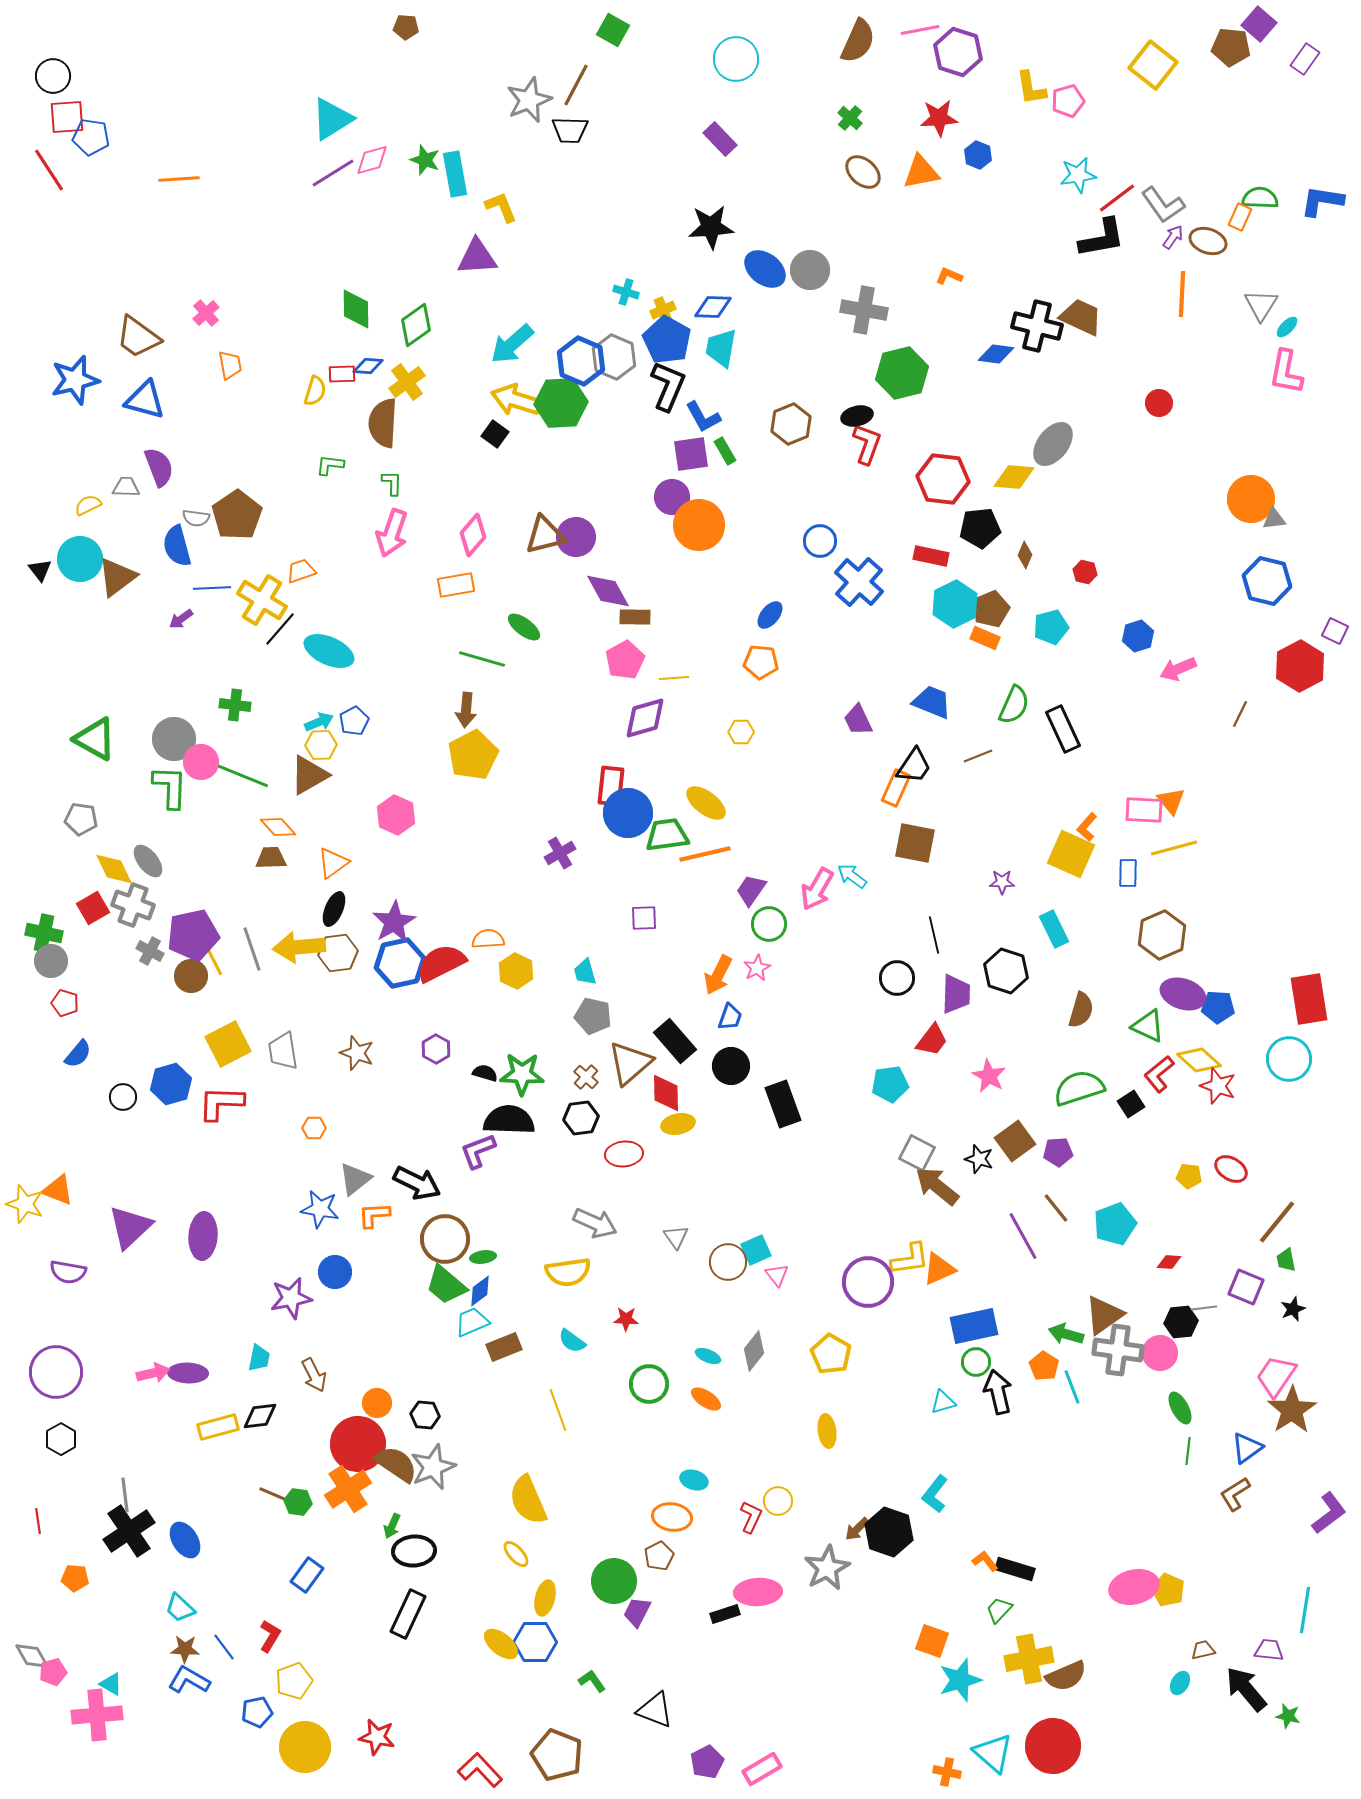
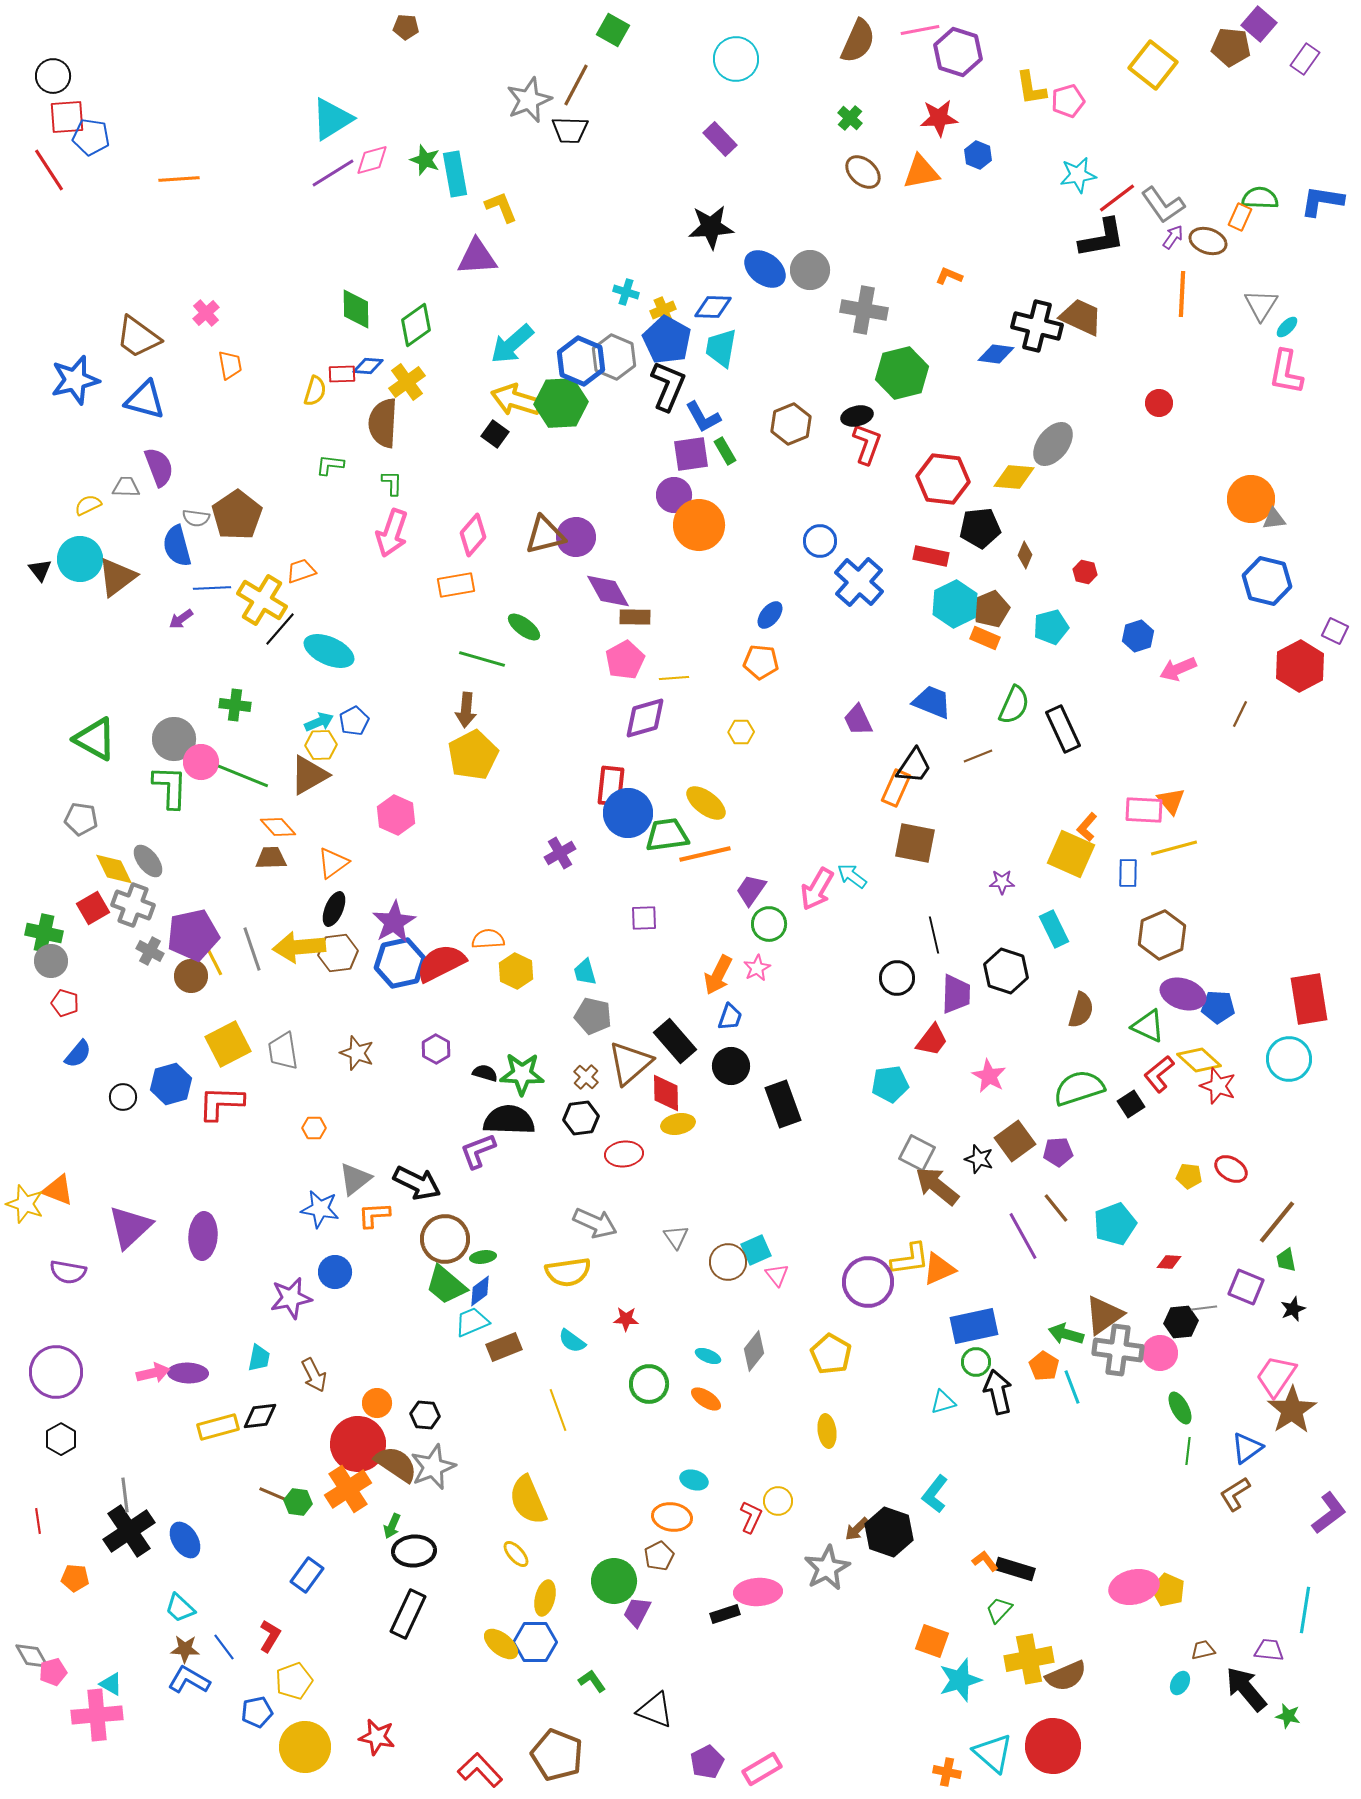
purple circle at (672, 497): moved 2 px right, 2 px up
